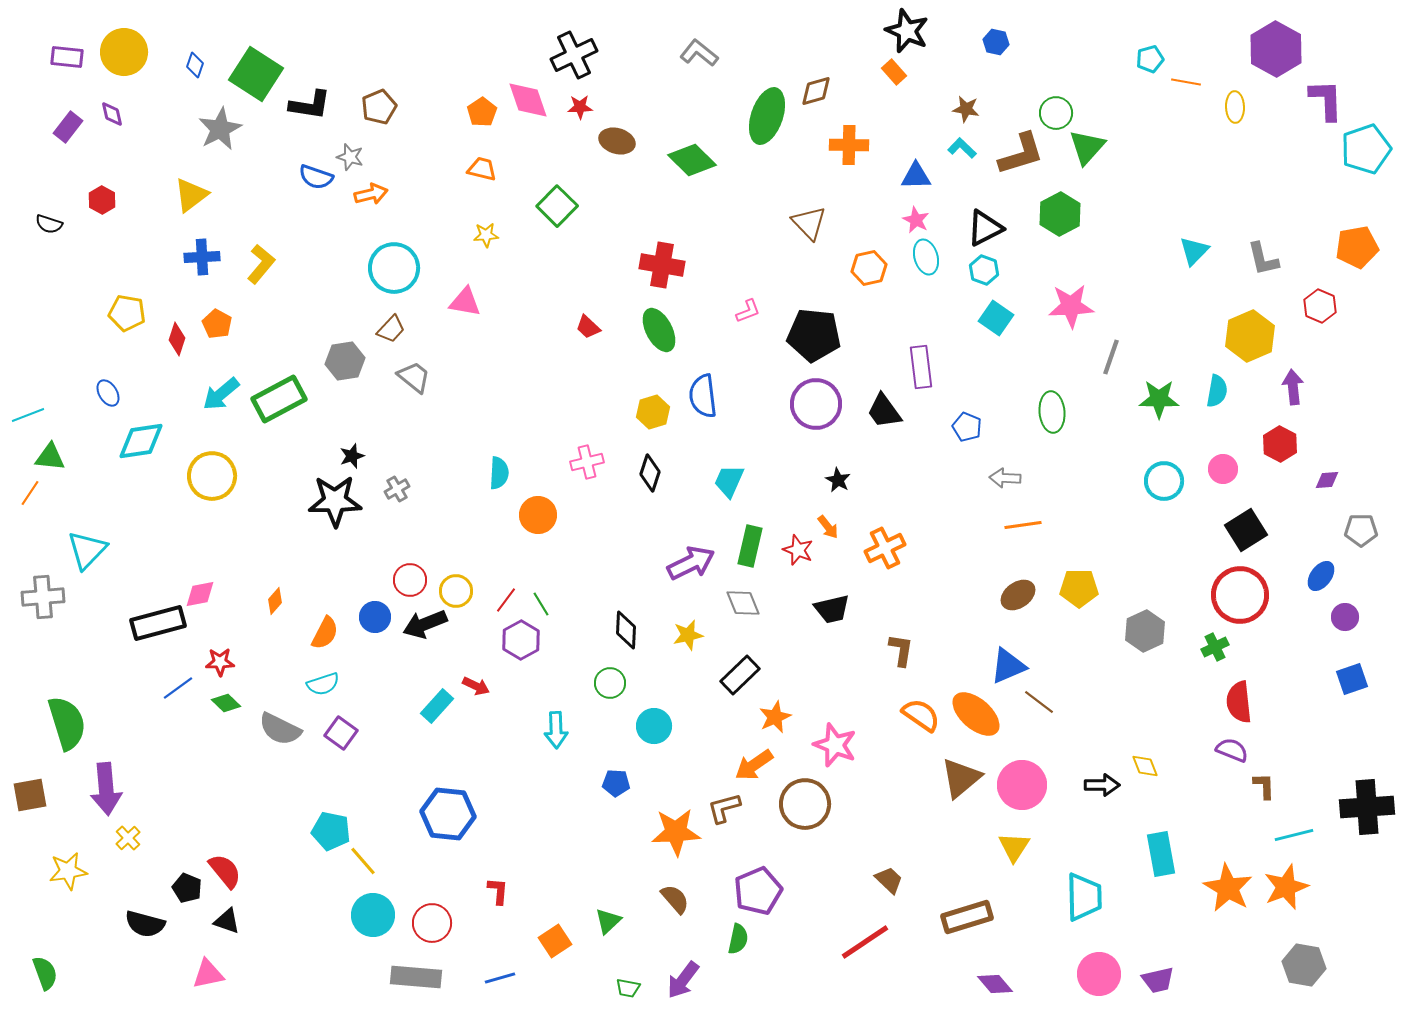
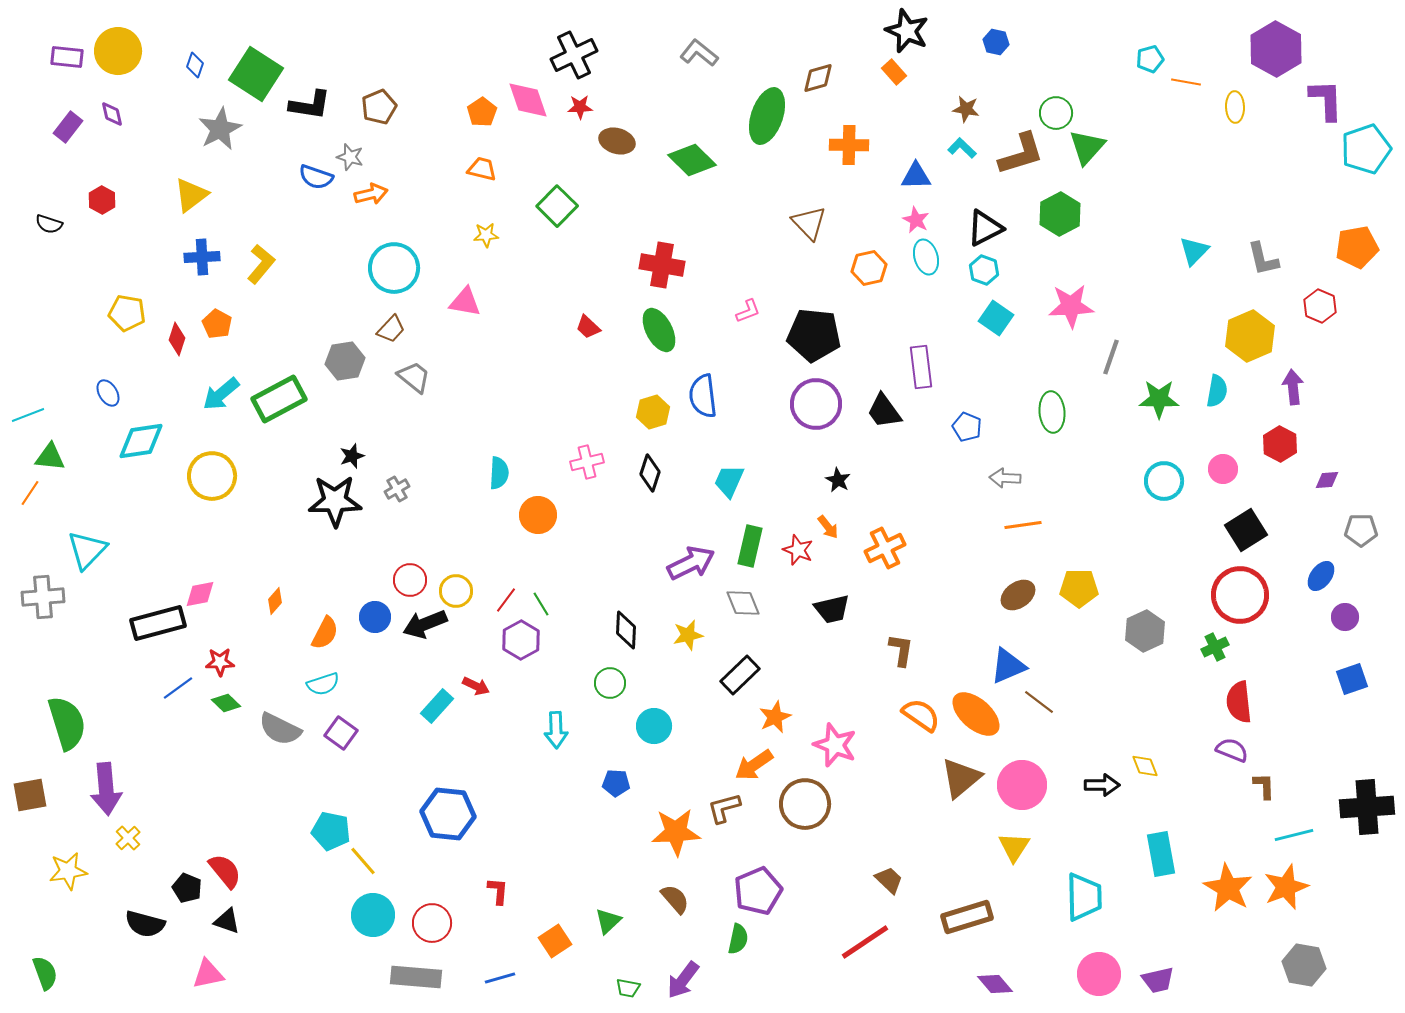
yellow circle at (124, 52): moved 6 px left, 1 px up
brown diamond at (816, 91): moved 2 px right, 13 px up
